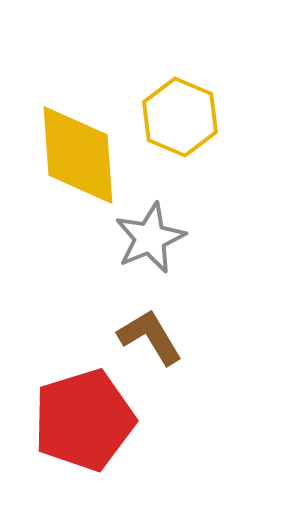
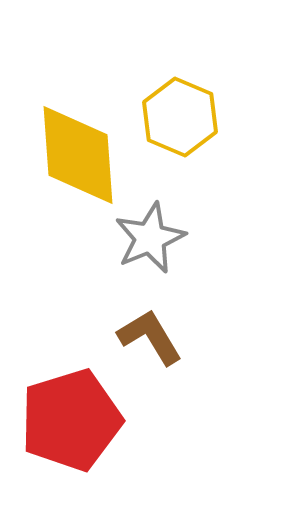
red pentagon: moved 13 px left
